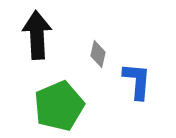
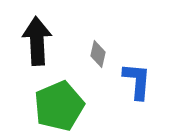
black arrow: moved 6 px down
